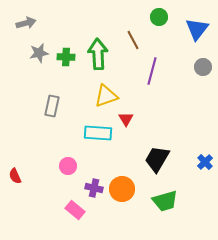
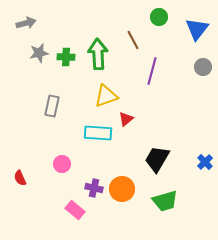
red triangle: rotated 21 degrees clockwise
pink circle: moved 6 px left, 2 px up
red semicircle: moved 5 px right, 2 px down
